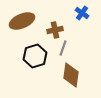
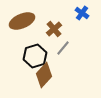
brown cross: moved 1 px left, 1 px up; rotated 28 degrees counterclockwise
gray line: rotated 21 degrees clockwise
brown diamond: moved 27 px left; rotated 35 degrees clockwise
